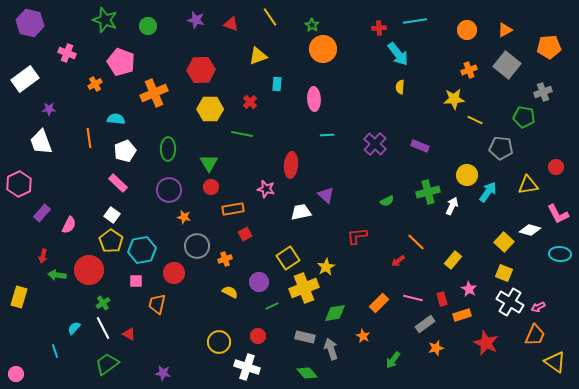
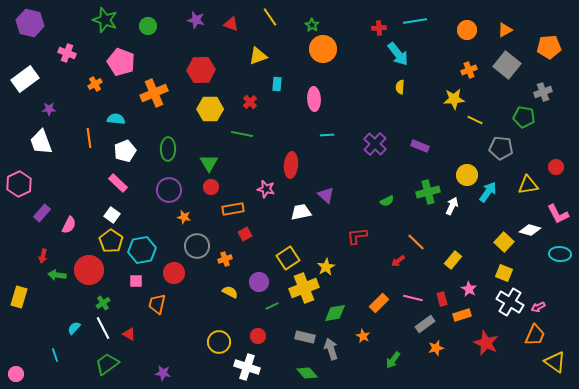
cyan line at (55, 351): moved 4 px down
